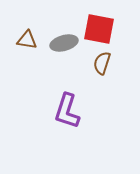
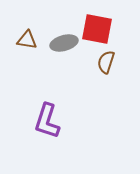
red square: moved 2 px left
brown semicircle: moved 4 px right, 1 px up
purple L-shape: moved 20 px left, 10 px down
